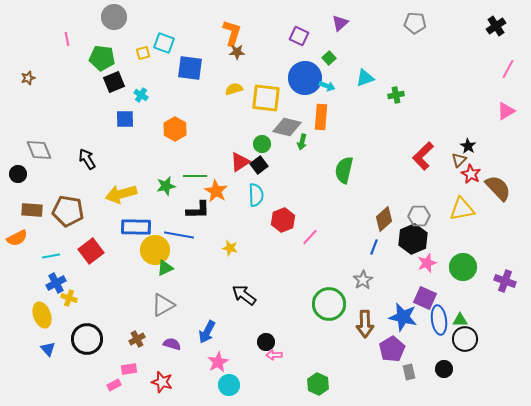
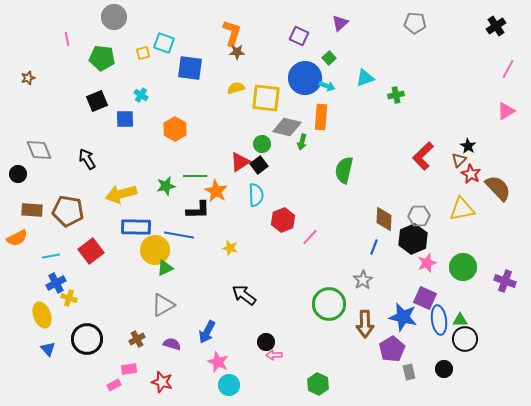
black square at (114, 82): moved 17 px left, 19 px down
yellow semicircle at (234, 89): moved 2 px right, 1 px up
brown diamond at (384, 219): rotated 45 degrees counterclockwise
pink star at (218, 362): rotated 20 degrees counterclockwise
